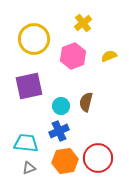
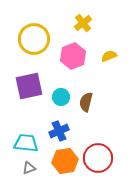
cyan circle: moved 9 px up
